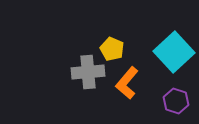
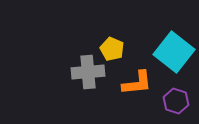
cyan square: rotated 9 degrees counterclockwise
orange L-shape: moved 10 px right; rotated 136 degrees counterclockwise
